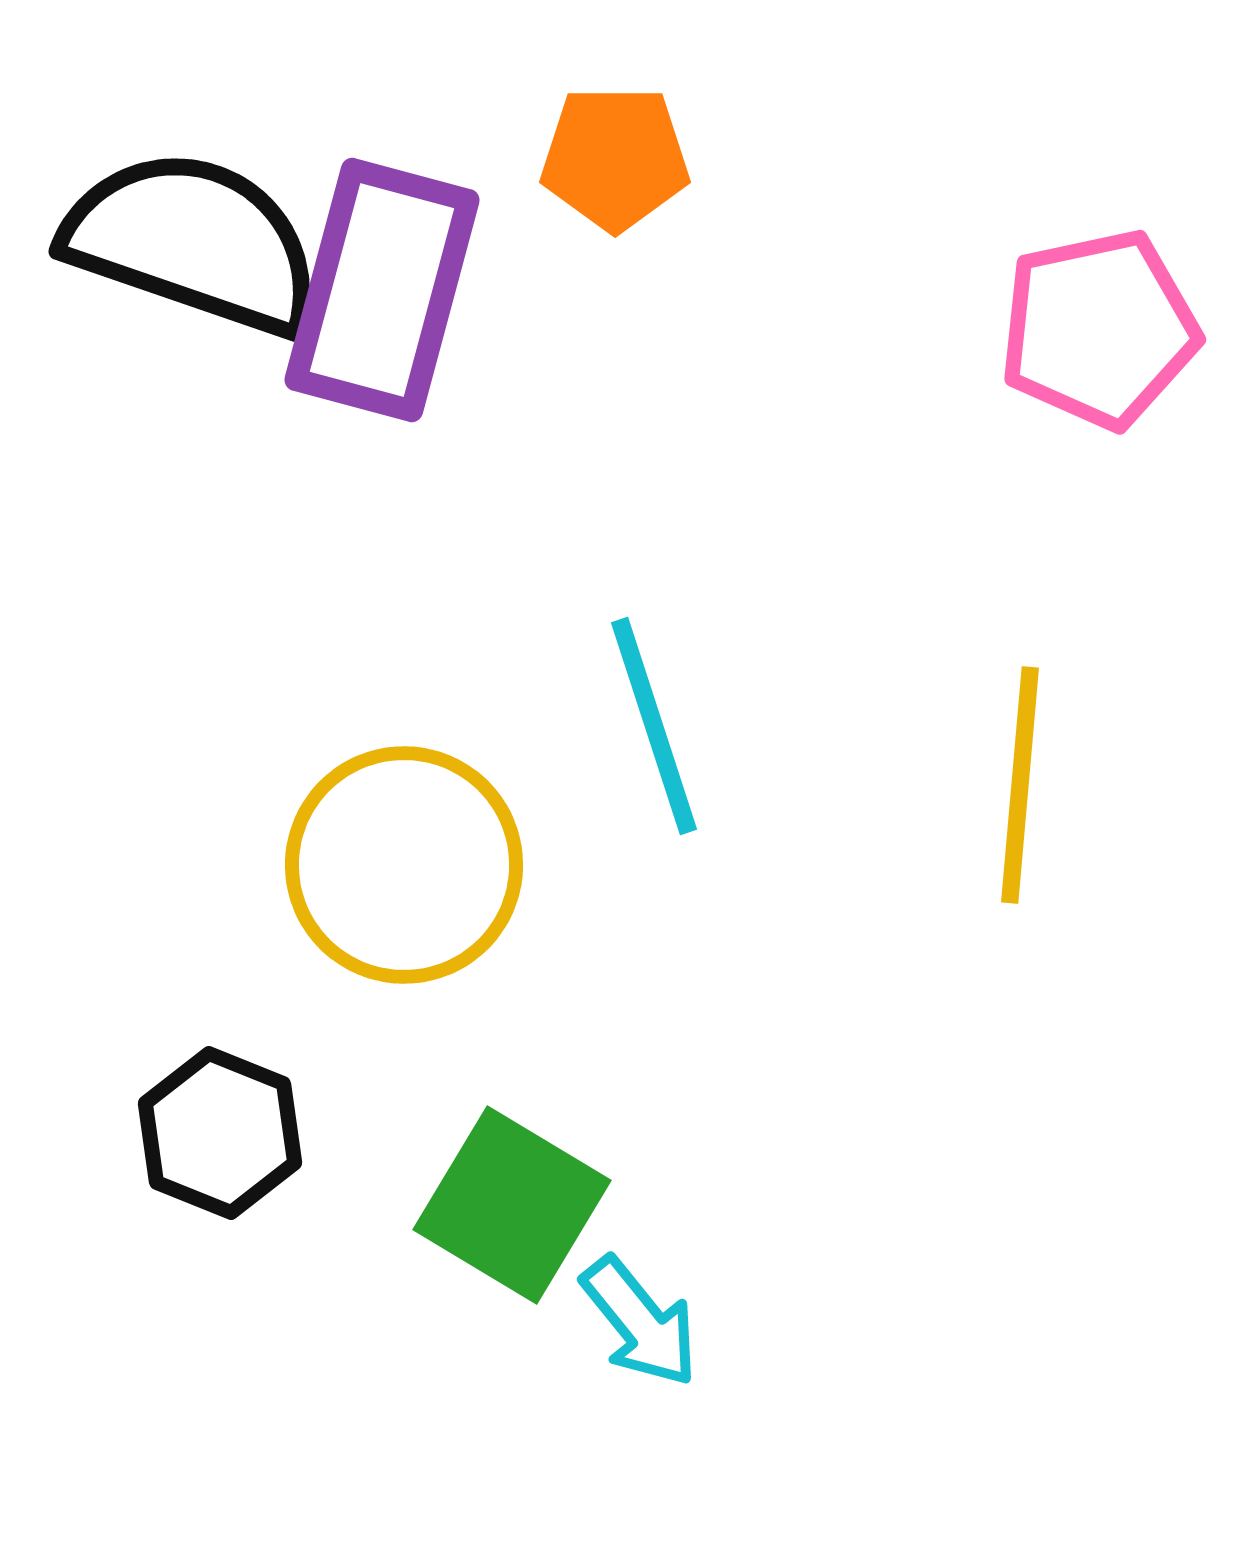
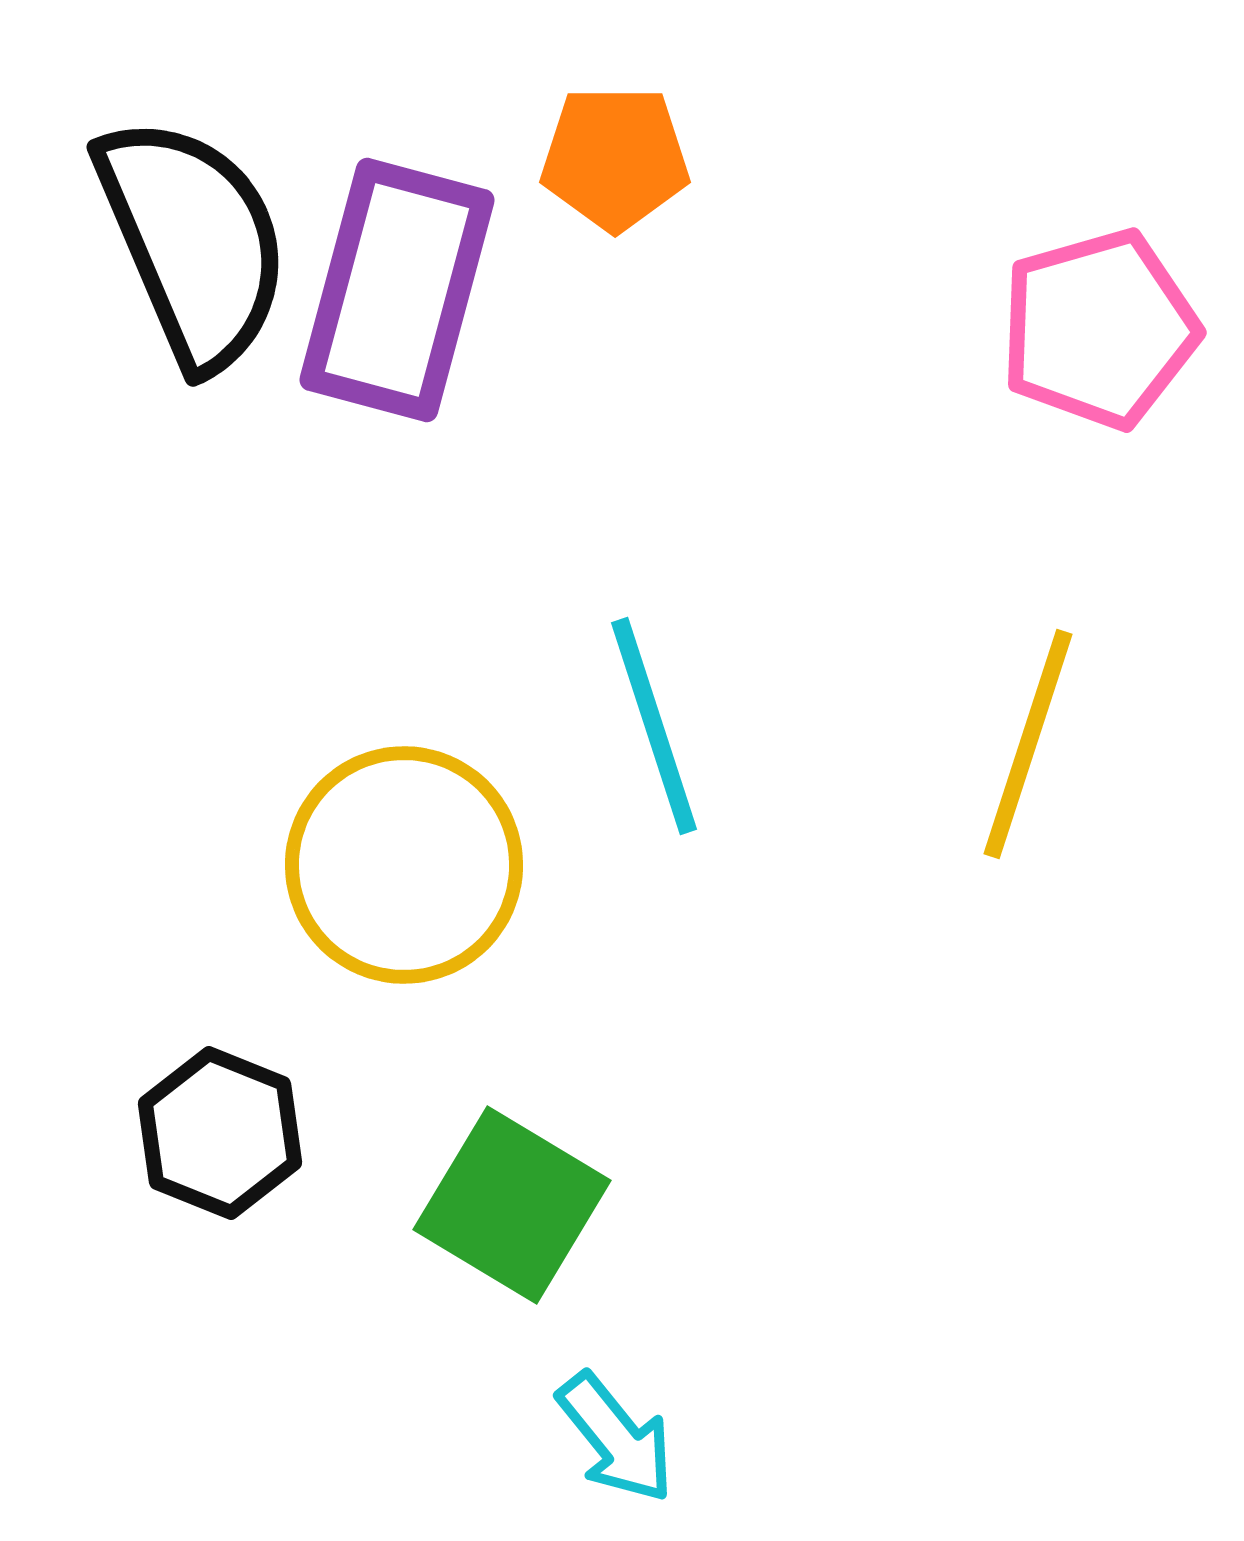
black semicircle: rotated 48 degrees clockwise
purple rectangle: moved 15 px right
pink pentagon: rotated 4 degrees counterclockwise
yellow line: moved 8 px right, 41 px up; rotated 13 degrees clockwise
cyan arrow: moved 24 px left, 116 px down
